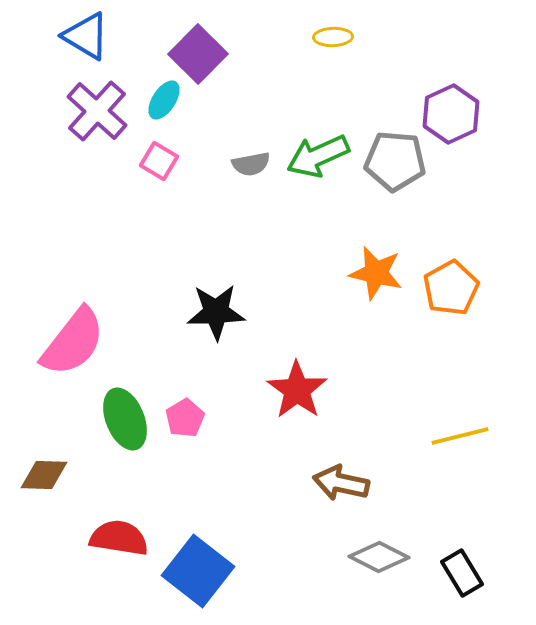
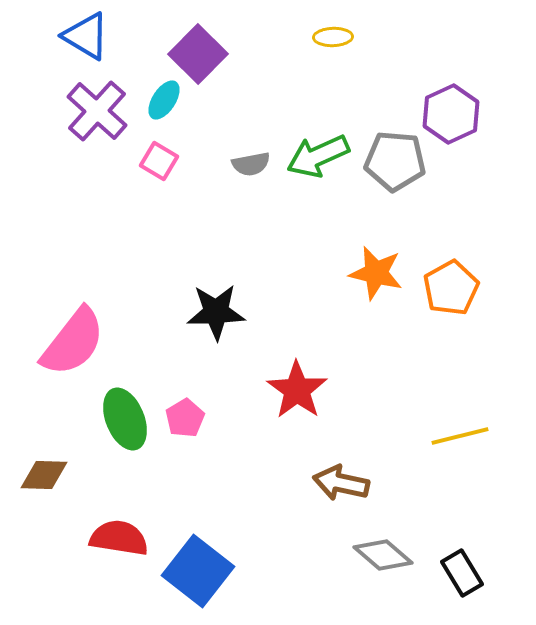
gray diamond: moved 4 px right, 2 px up; rotated 14 degrees clockwise
